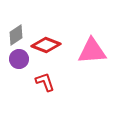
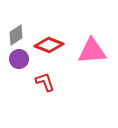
red diamond: moved 3 px right
